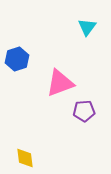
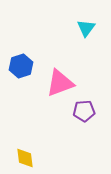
cyan triangle: moved 1 px left, 1 px down
blue hexagon: moved 4 px right, 7 px down
